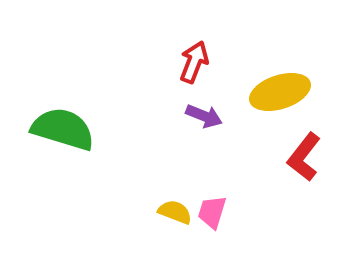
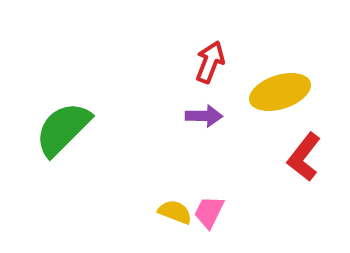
red arrow: moved 16 px right
purple arrow: rotated 21 degrees counterclockwise
green semicircle: rotated 62 degrees counterclockwise
pink trapezoid: moved 3 px left; rotated 9 degrees clockwise
